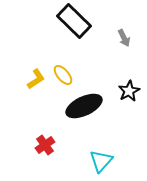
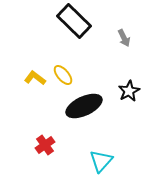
yellow L-shape: moved 1 px left, 1 px up; rotated 110 degrees counterclockwise
